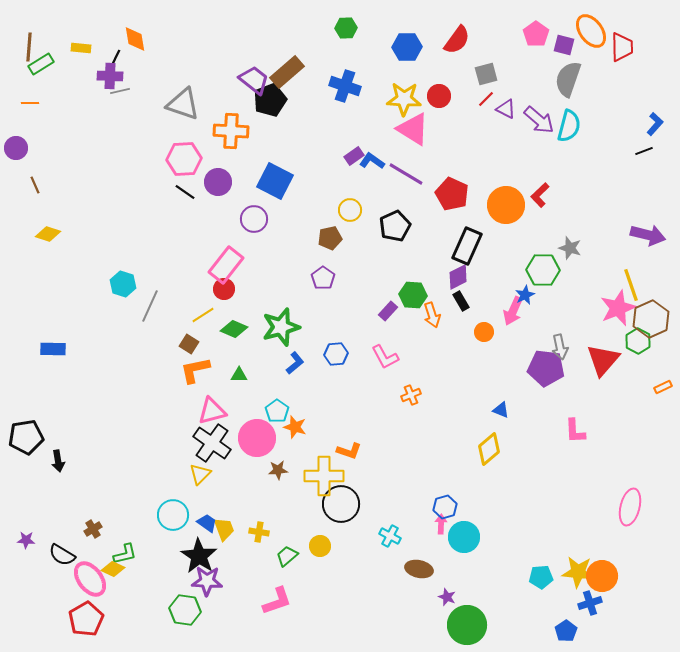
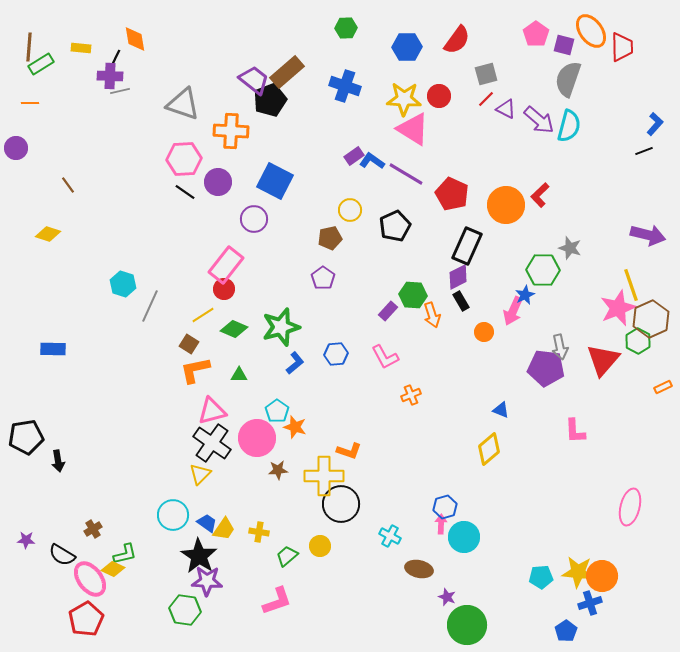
brown line at (35, 185): moved 33 px right; rotated 12 degrees counterclockwise
yellow trapezoid at (224, 529): rotated 55 degrees clockwise
